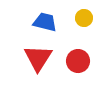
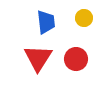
blue trapezoid: moved 1 px right; rotated 70 degrees clockwise
red circle: moved 2 px left, 2 px up
